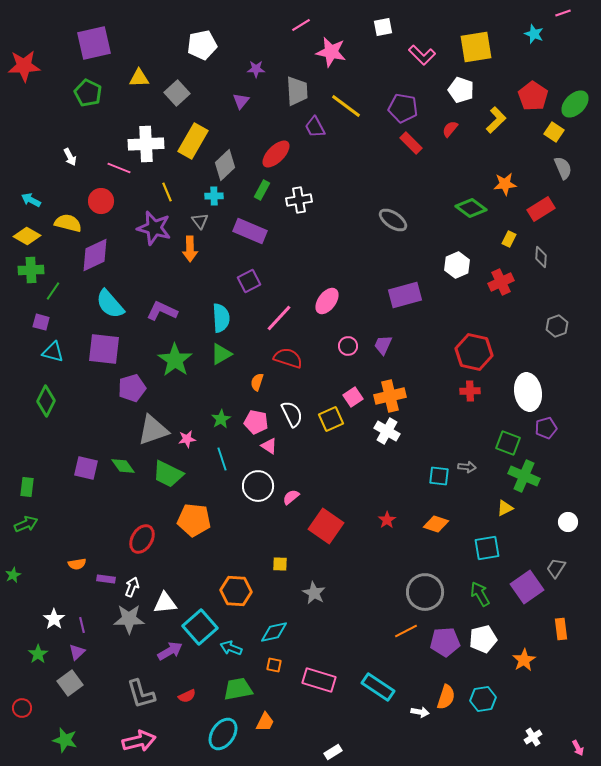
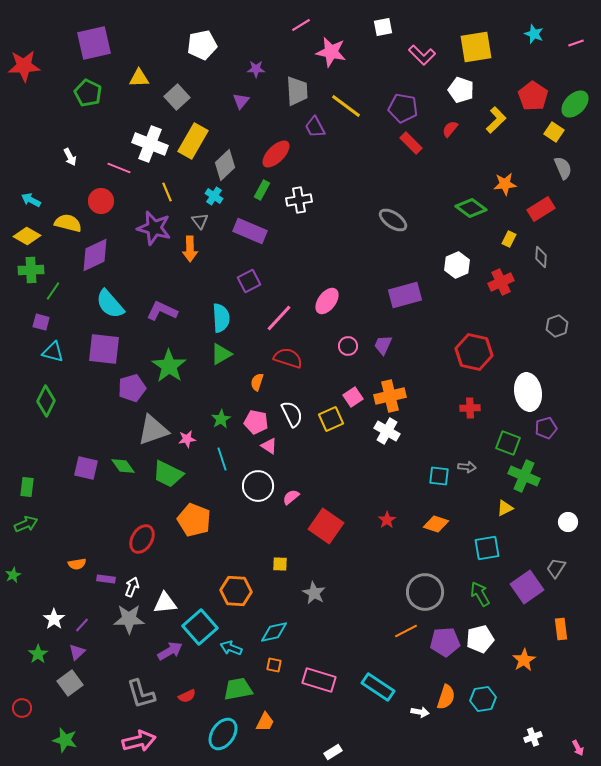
pink line at (563, 13): moved 13 px right, 30 px down
gray square at (177, 93): moved 4 px down
white cross at (146, 144): moved 4 px right; rotated 24 degrees clockwise
cyan cross at (214, 196): rotated 36 degrees clockwise
green star at (175, 360): moved 6 px left, 6 px down
red cross at (470, 391): moved 17 px down
orange pentagon at (194, 520): rotated 16 degrees clockwise
purple line at (82, 625): rotated 56 degrees clockwise
white pentagon at (483, 639): moved 3 px left
white cross at (533, 737): rotated 12 degrees clockwise
